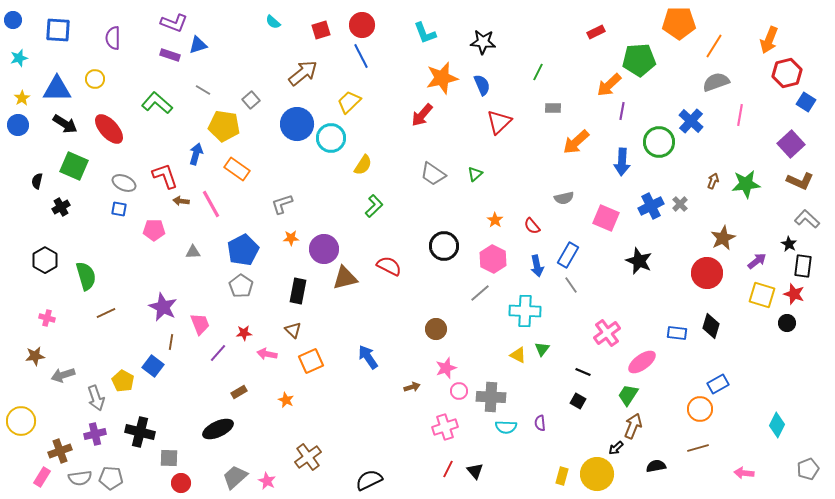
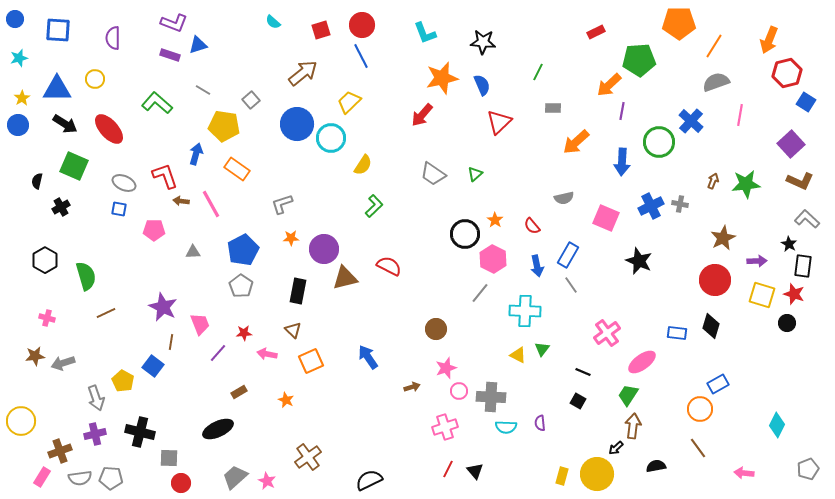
blue circle at (13, 20): moved 2 px right, 1 px up
gray cross at (680, 204): rotated 35 degrees counterclockwise
black circle at (444, 246): moved 21 px right, 12 px up
purple arrow at (757, 261): rotated 36 degrees clockwise
red circle at (707, 273): moved 8 px right, 7 px down
gray line at (480, 293): rotated 10 degrees counterclockwise
gray arrow at (63, 375): moved 12 px up
brown arrow at (633, 426): rotated 15 degrees counterclockwise
brown line at (698, 448): rotated 70 degrees clockwise
